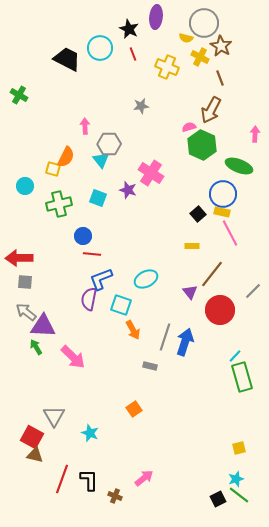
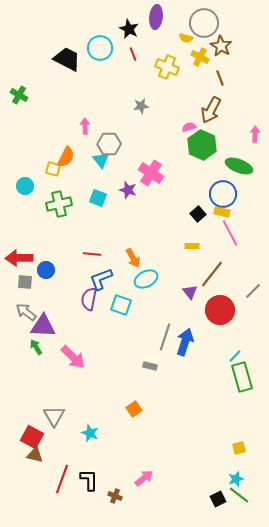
blue circle at (83, 236): moved 37 px left, 34 px down
orange arrow at (133, 330): moved 72 px up
